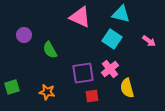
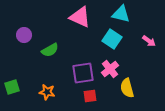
green semicircle: rotated 90 degrees counterclockwise
red square: moved 2 px left
